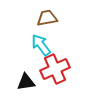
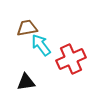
brown trapezoid: moved 20 px left, 10 px down
red cross: moved 16 px right, 10 px up
